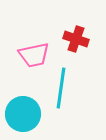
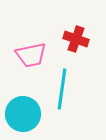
pink trapezoid: moved 3 px left
cyan line: moved 1 px right, 1 px down
